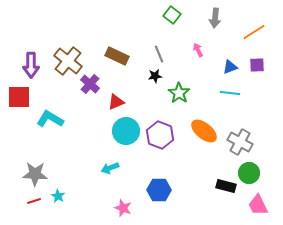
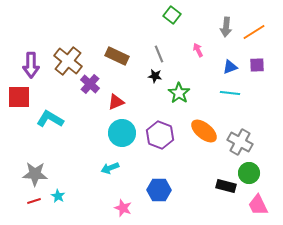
gray arrow: moved 11 px right, 9 px down
black star: rotated 16 degrees clockwise
cyan circle: moved 4 px left, 2 px down
